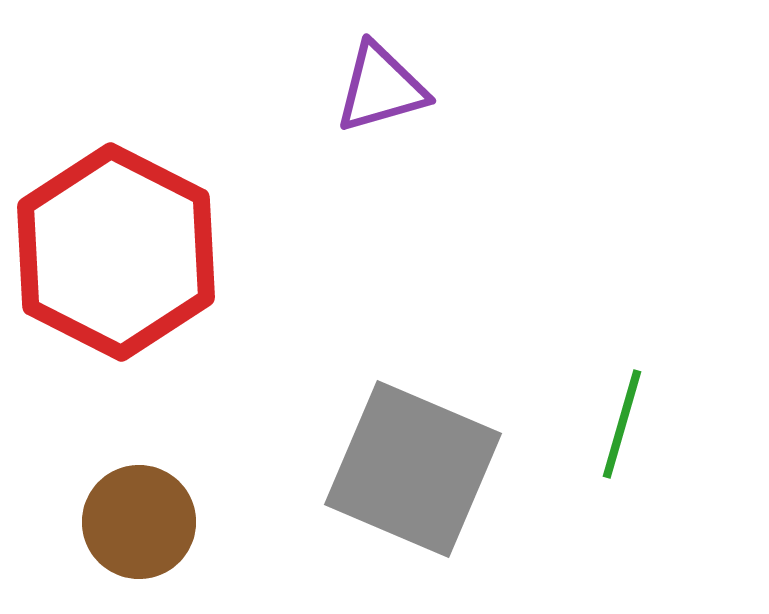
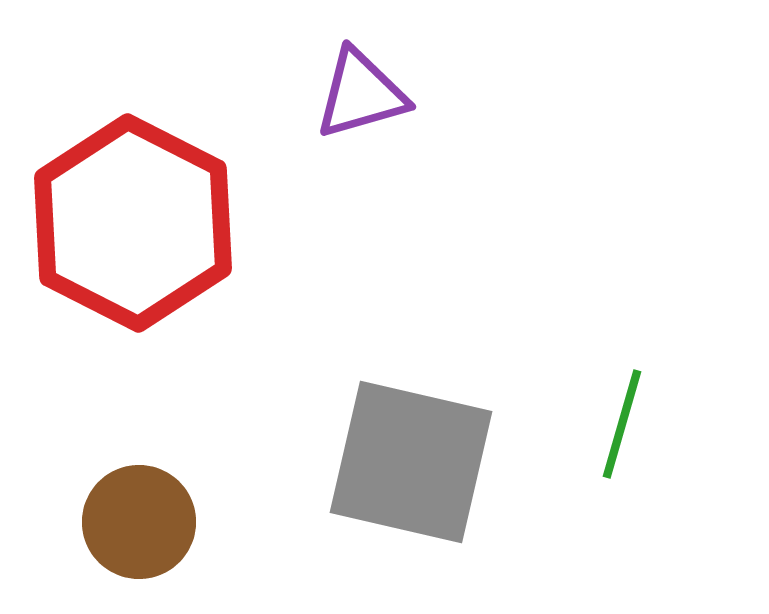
purple triangle: moved 20 px left, 6 px down
red hexagon: moved 17 px right, 29 px up
gray square: moved 2 px left, 7 px up; rotated 10 degrees counterclockwise
